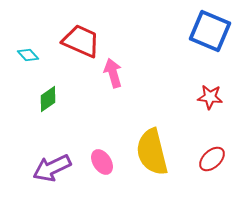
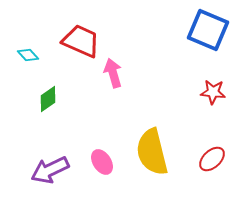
blue square: moved 2 px left, 1 px up
red star: moved 3 px right, 5 px up
purple arrow: moved 2 px left, 2 px down
